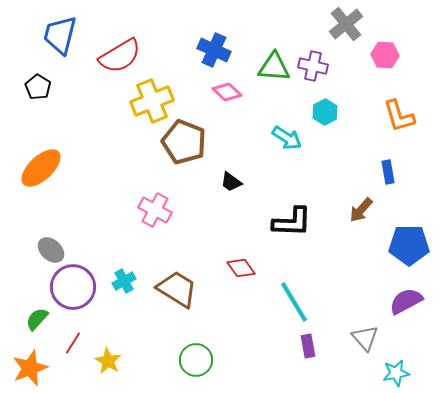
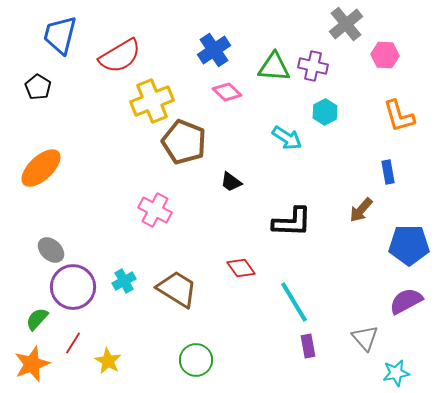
blue cross: rotated 32 degrees clockwise
orange star: moved 2 px right, 4 px up
